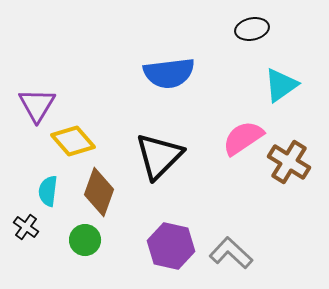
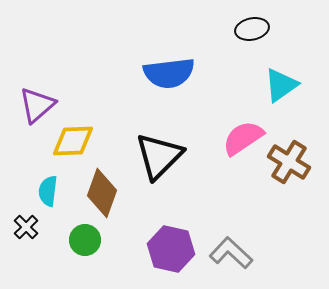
purple triangle: rotated 18 degrees clockwise
yellow diamond: rotated 51 degrees counterclockwise
brown diamond: moved 3 px right, 1 px down
black cross: rotated 10 degrees clockwise
purple hexagon: moved 3 px down
